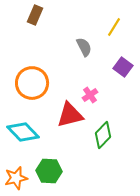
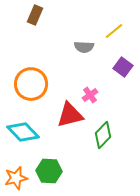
yellow line: moved 4 px down; rotated 18 degrees clockwise
gray semicircle: rotated 120 degrees clockwise
orange circle: moved 1 px left, 1 px down
